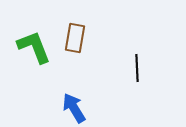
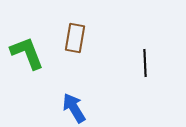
green L-shape: moved 7 px left, 6 px down
black line: moved 8 px right, 5 px up
